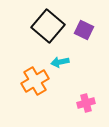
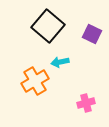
purple square: moved 8 px right, 4 px down
